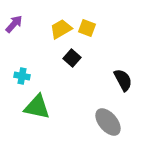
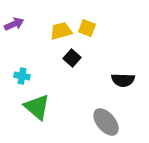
purple arrow: rotated 24 degrees clockwise
yellow trapezoid: moved 2 px down; rotated 15 degrees clockwise
black semicircle: rotated 120 degrees clockwise
green triangle: rotated 28 degrees clockwise
gray ellipse: moved 2 px left
